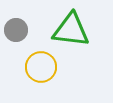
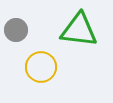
green triangle: moved 8 px right
